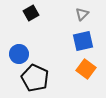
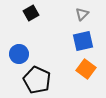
black pentagon: moved 2 px right, 2 px down
